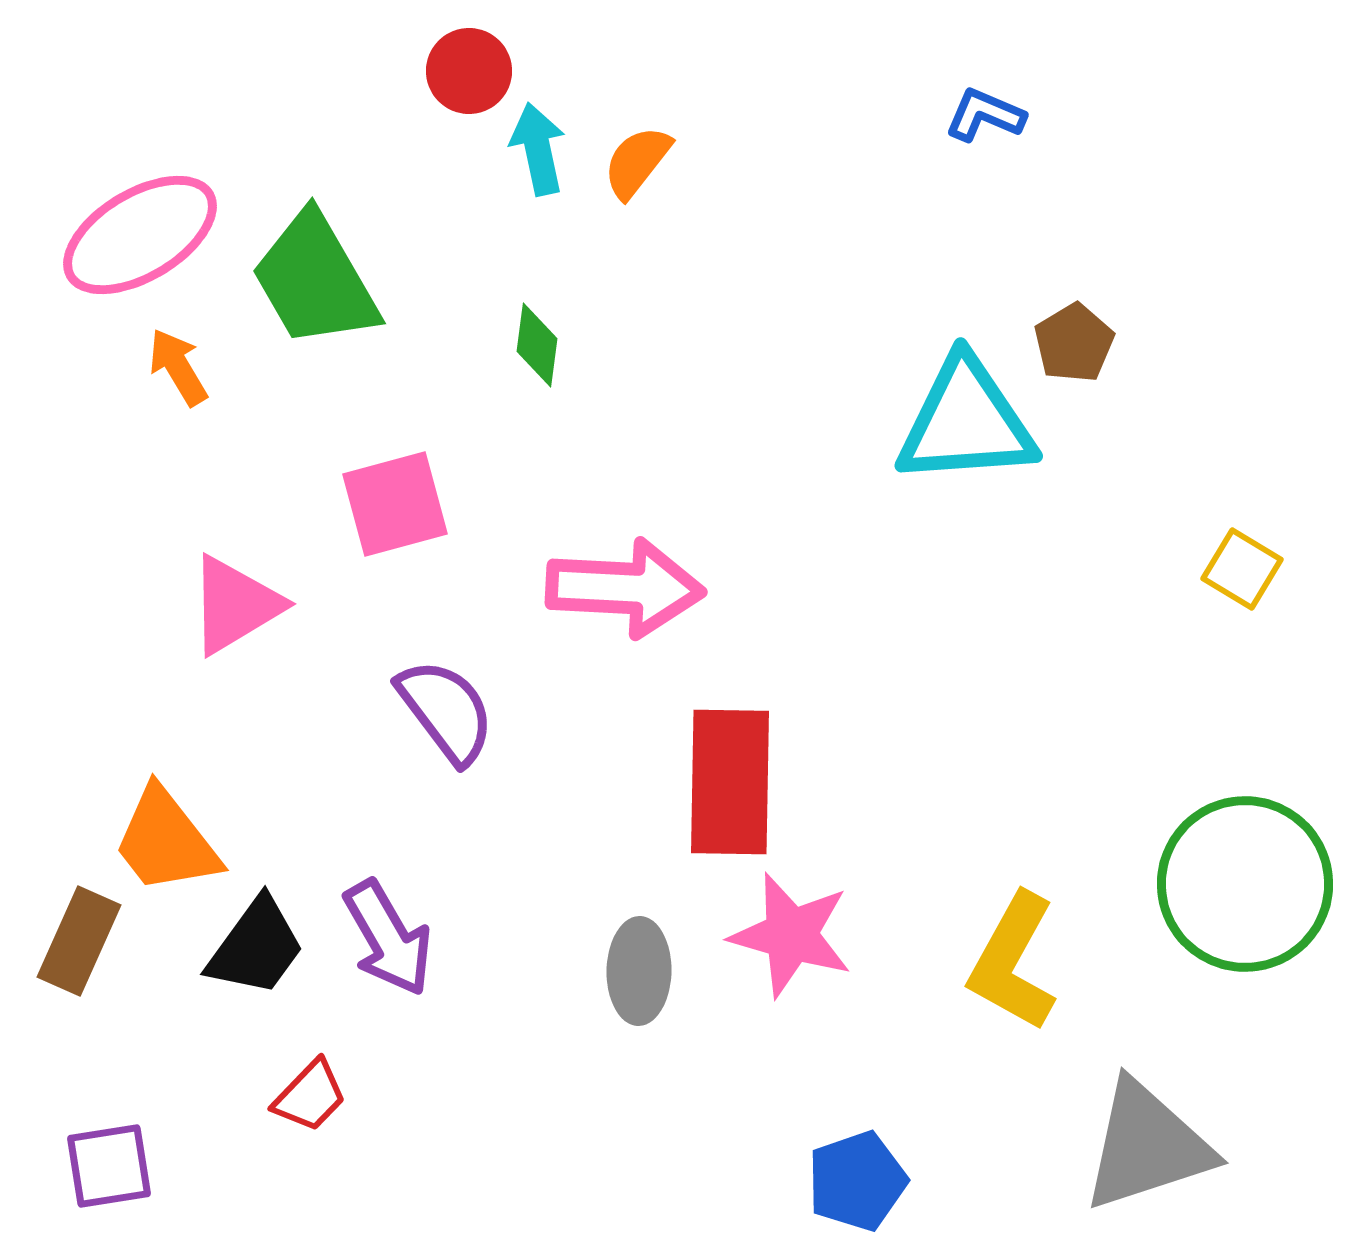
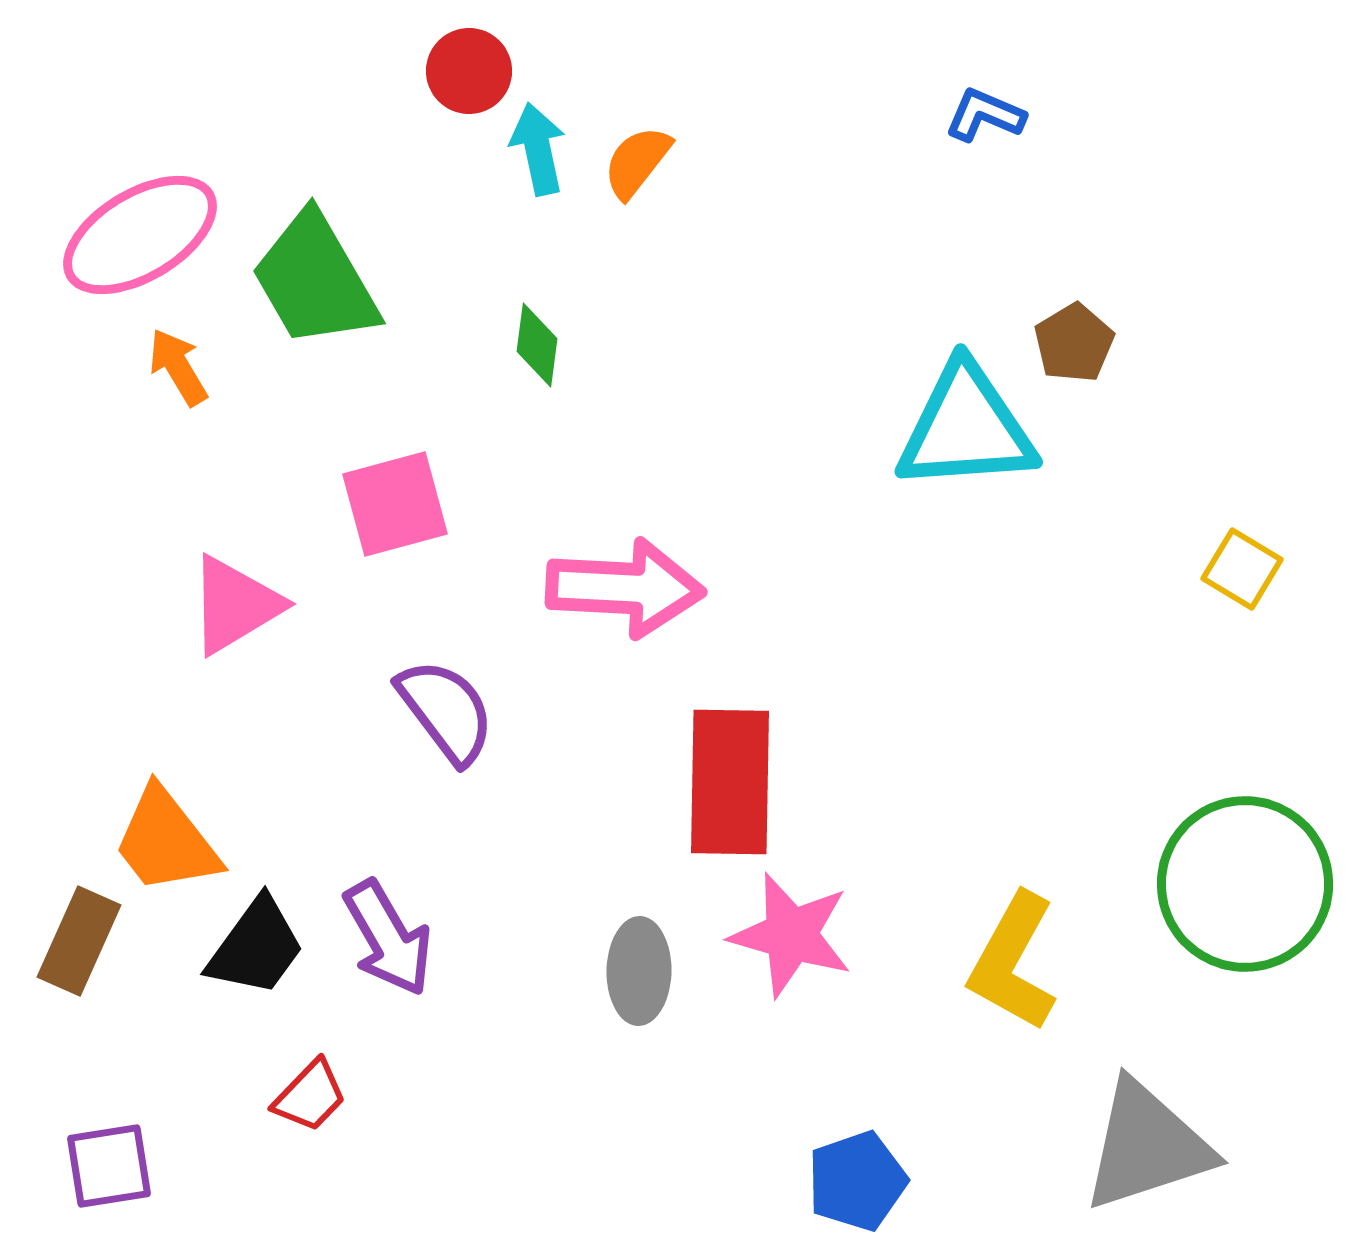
cyan triangle: moved 6 px down
